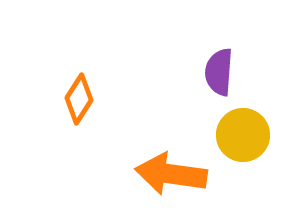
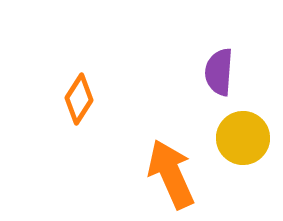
yellow circle: moved 3 px down
orange arrow: rotated 58 degrees clockwise
